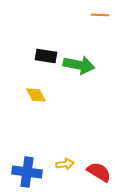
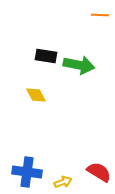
yellow arrow: moved 2 px left, 18 px down; rotated 12 degrees counterclockwise
